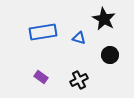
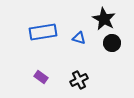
black circle: moved 2 px right, 12 px up
